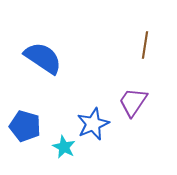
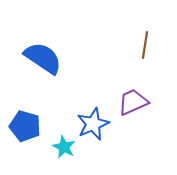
purple trapezoid: rotated 32 degrees clockwise
